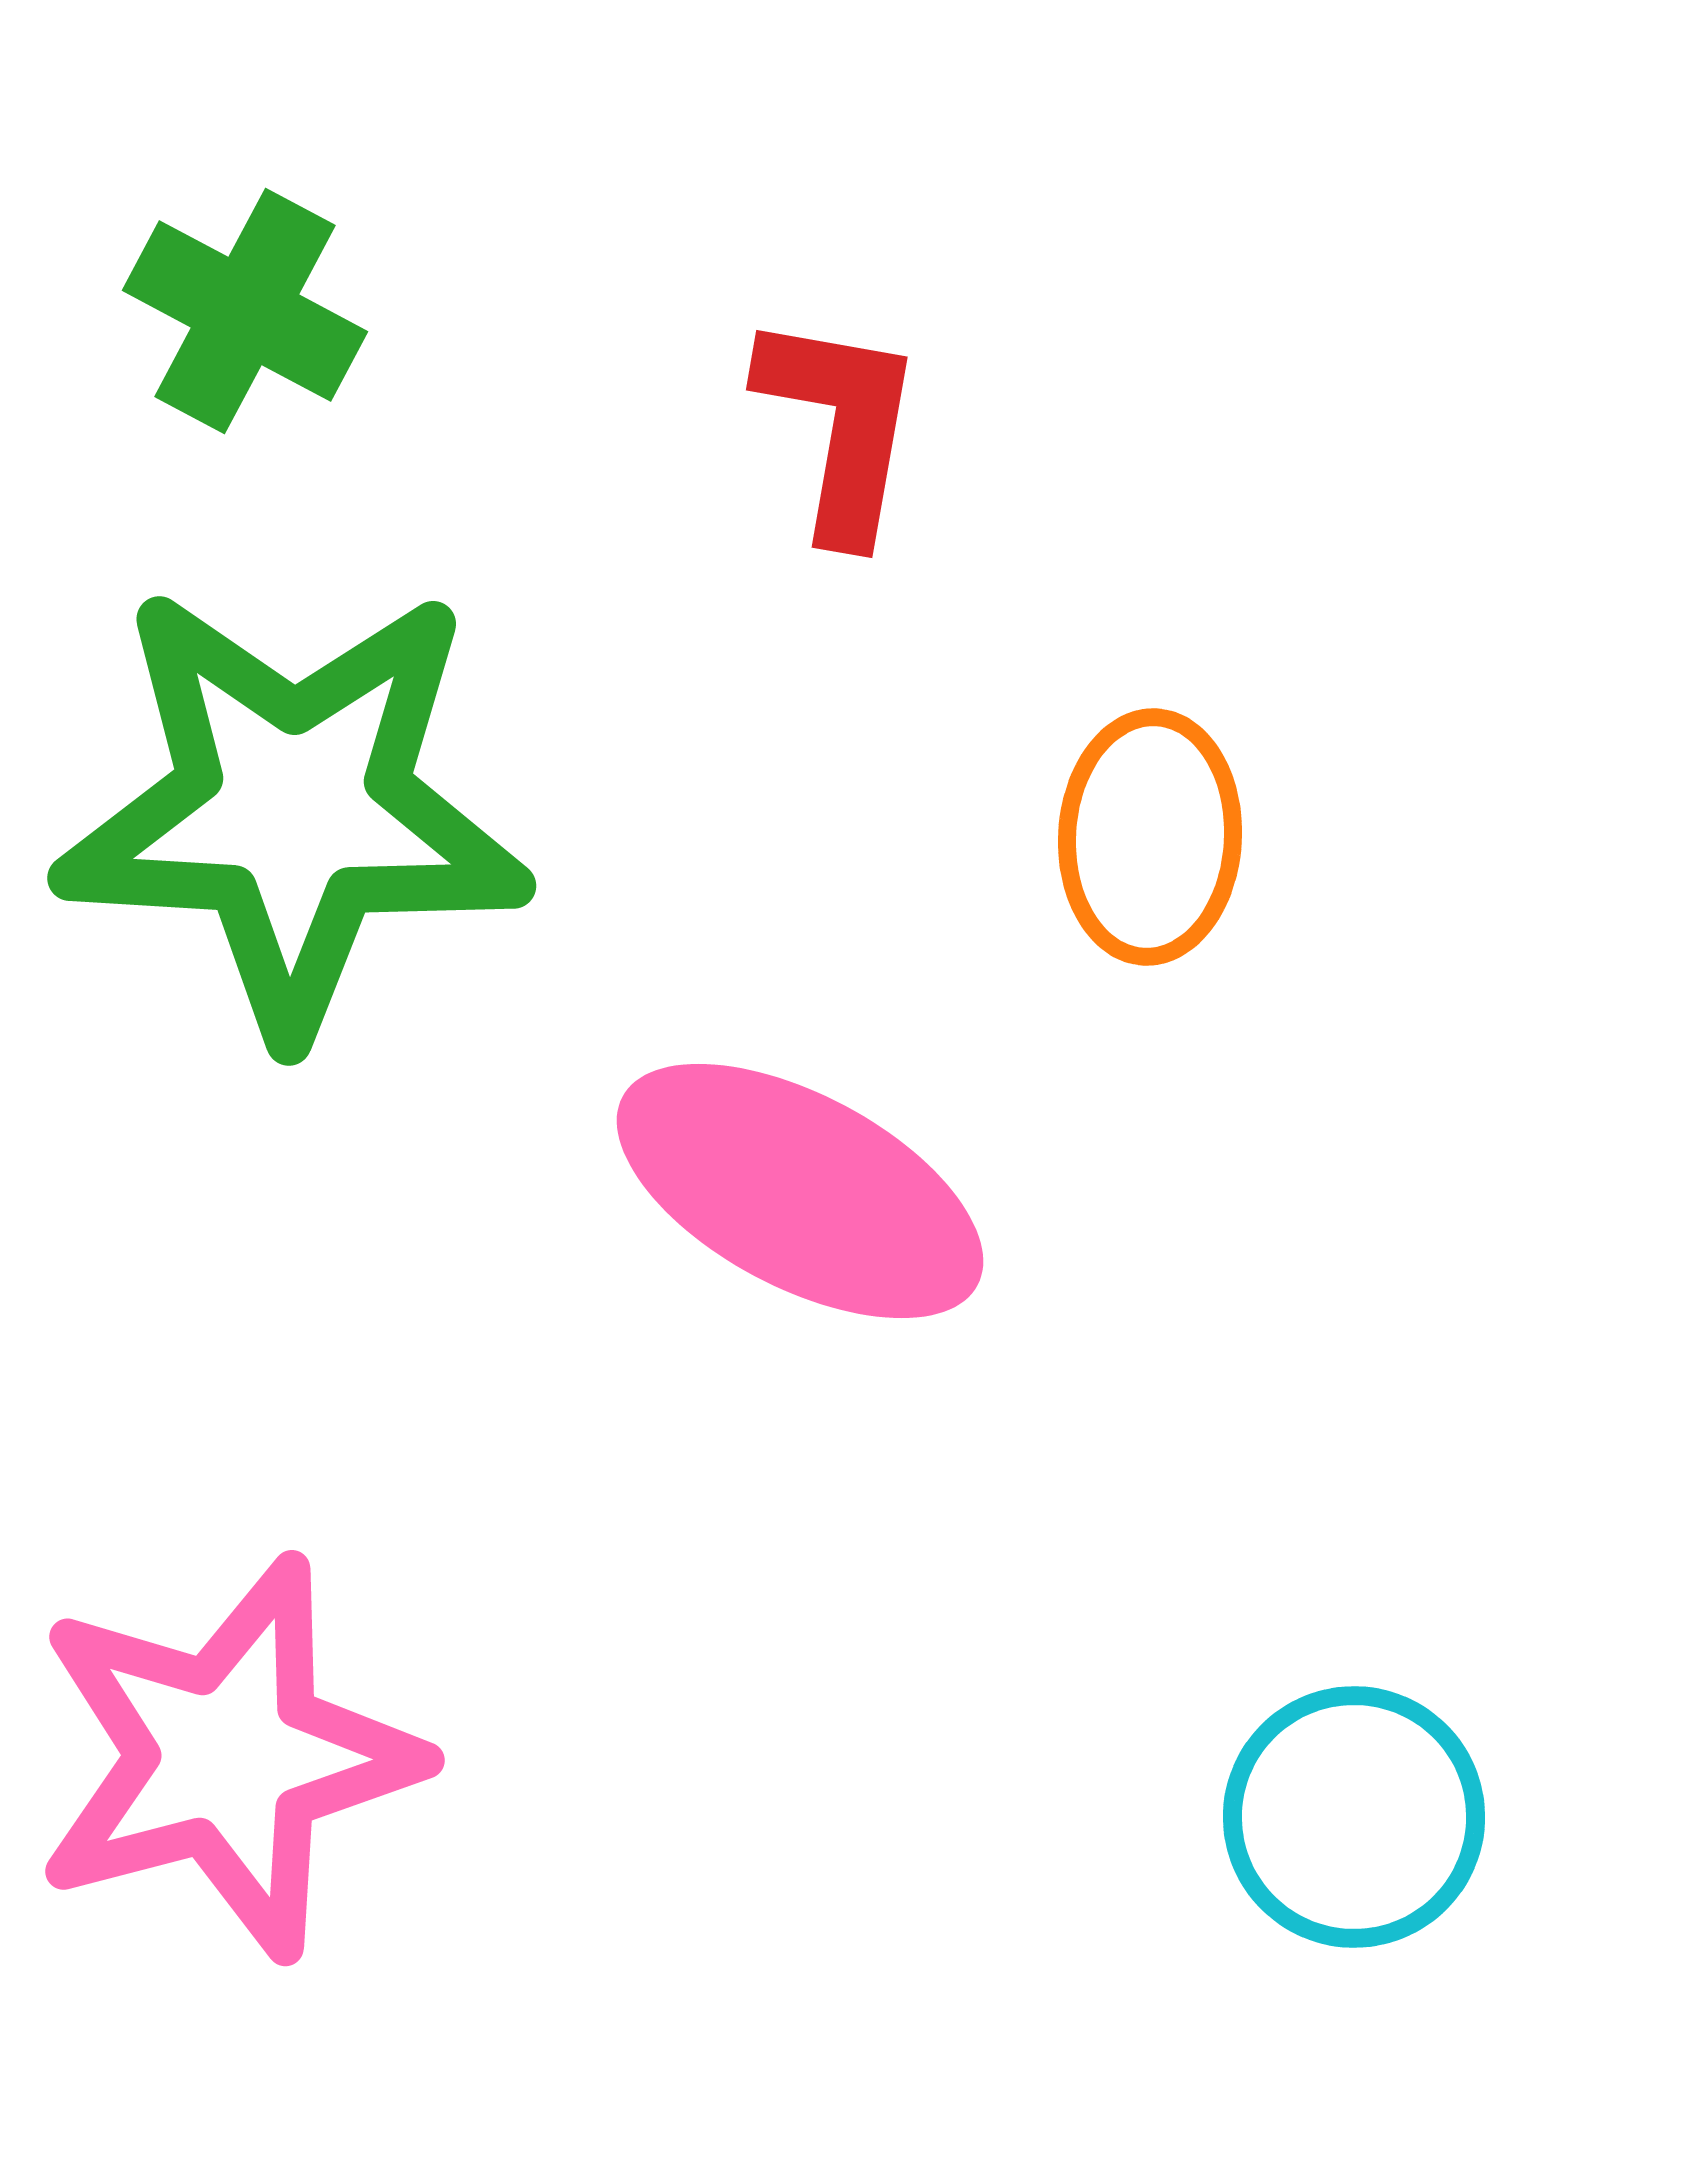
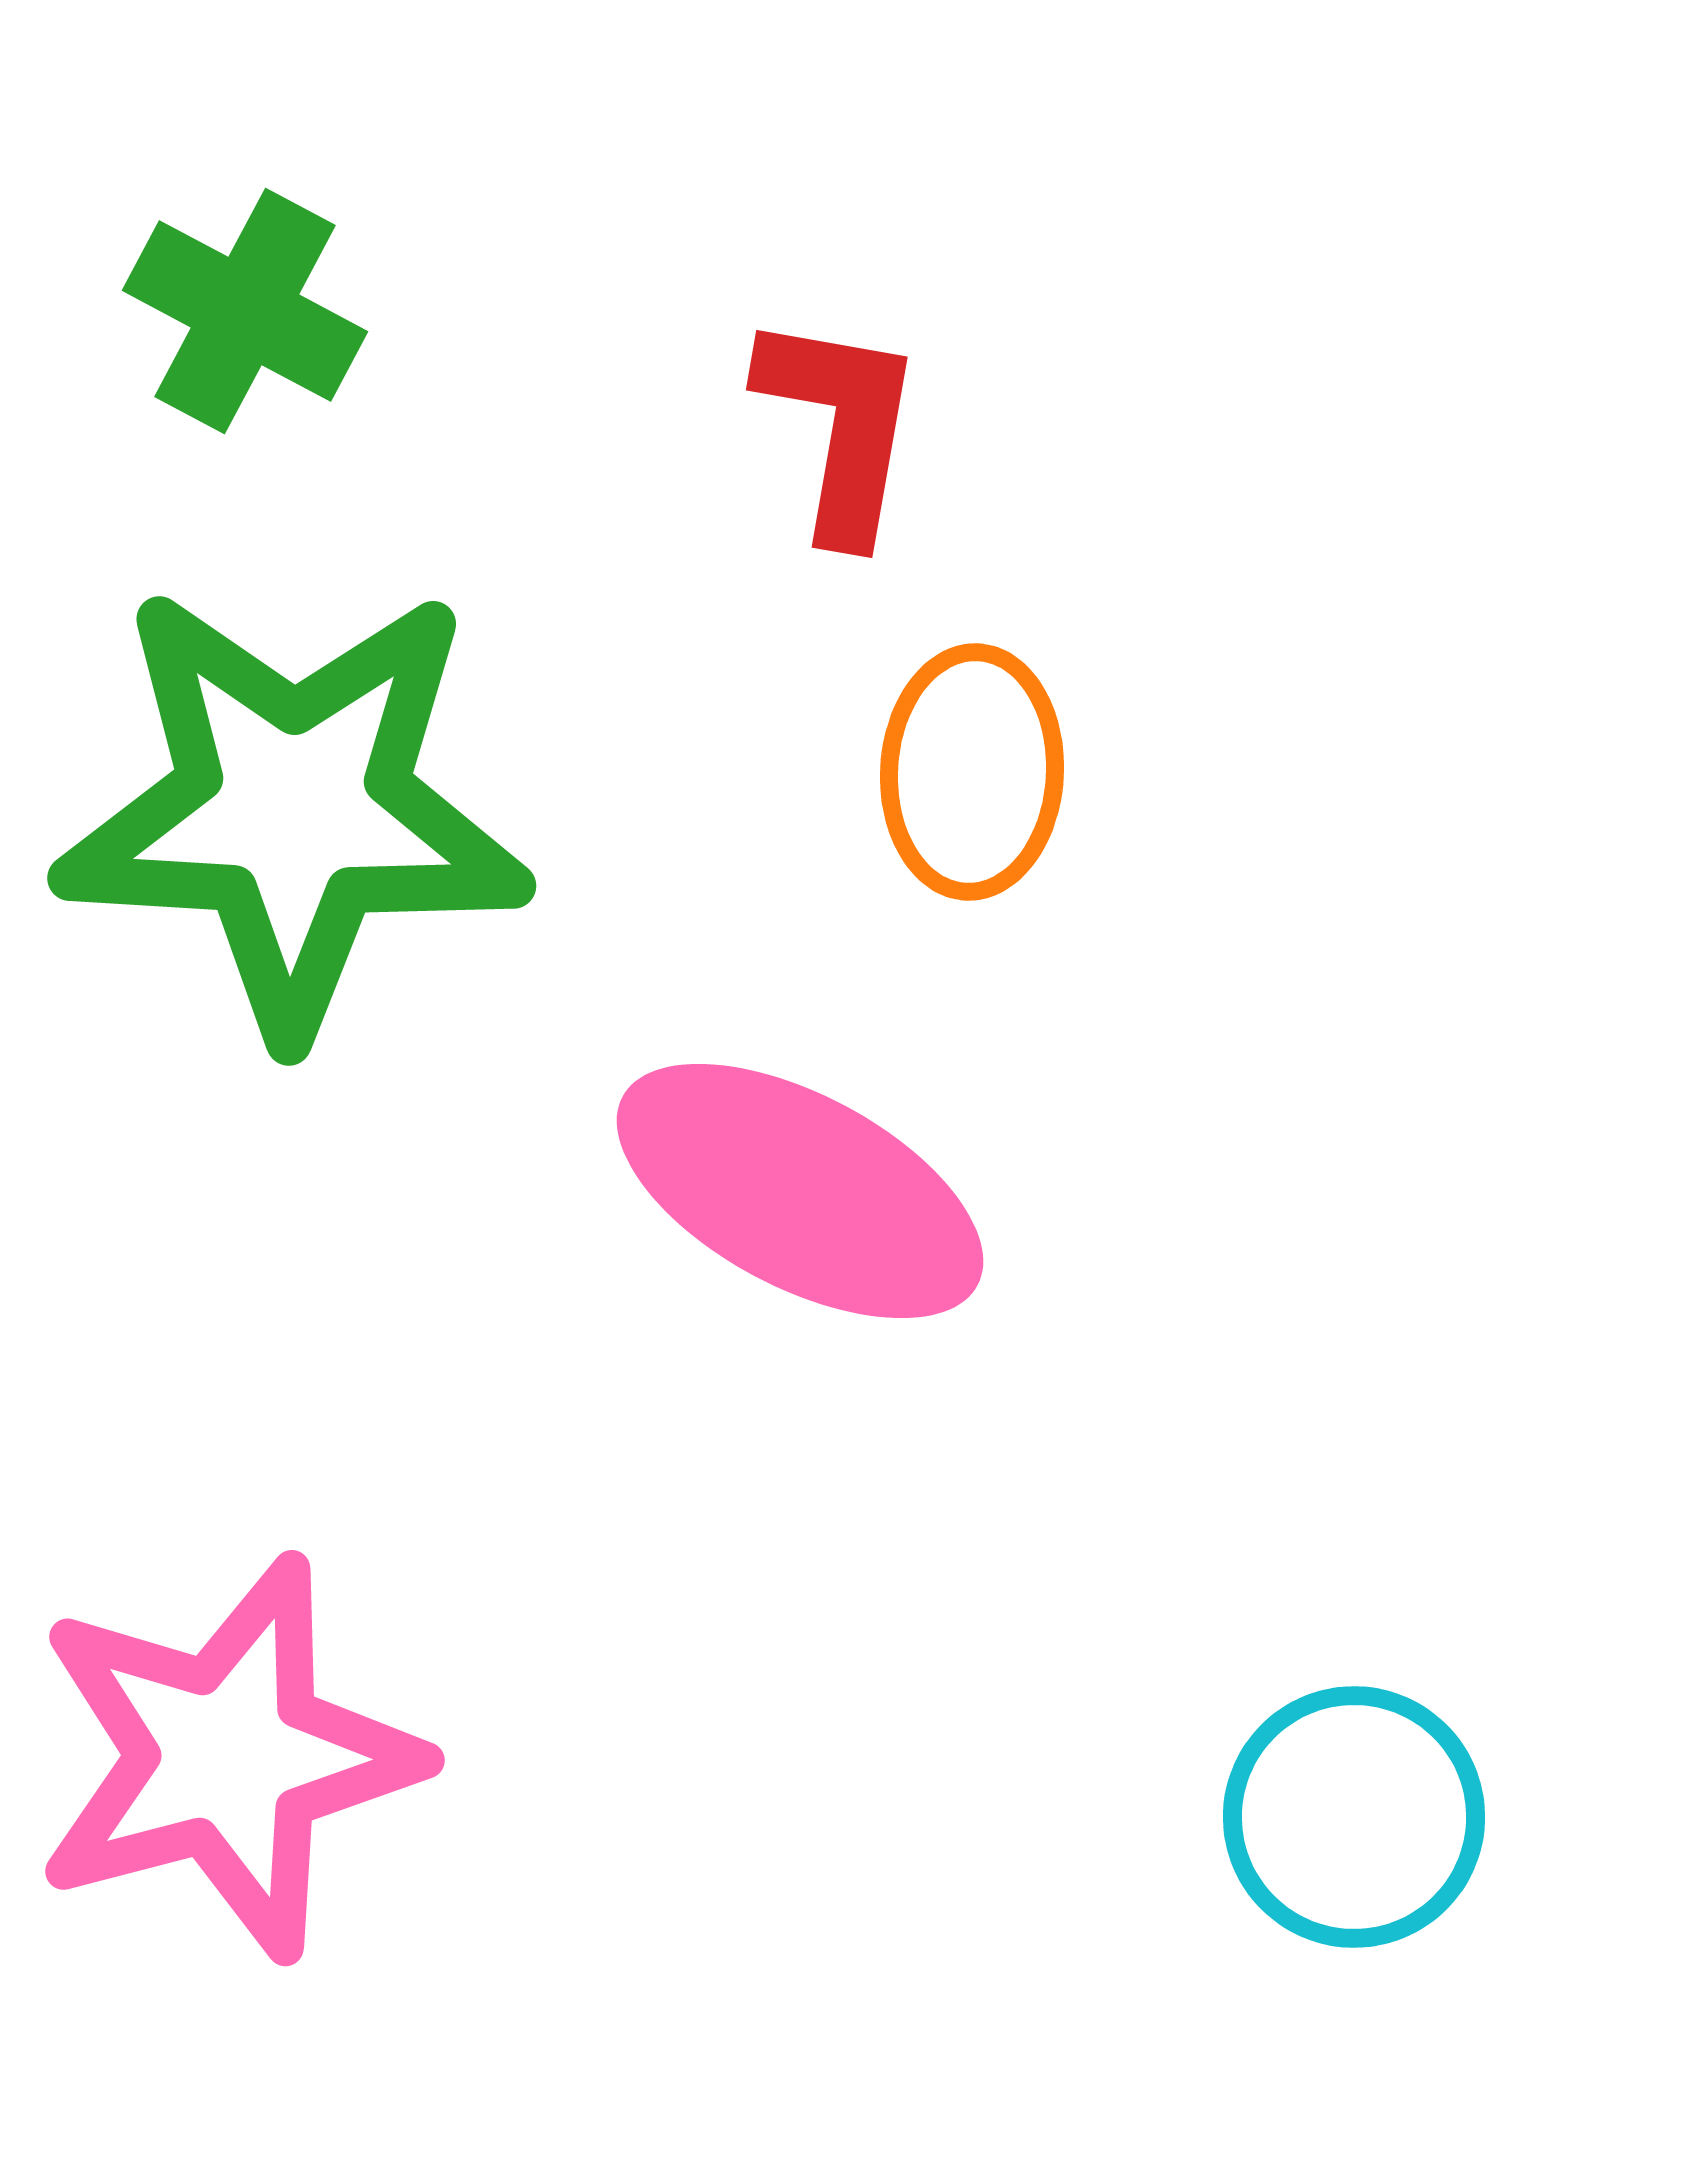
orange ellipse: moved 178 px left, 65 px up
